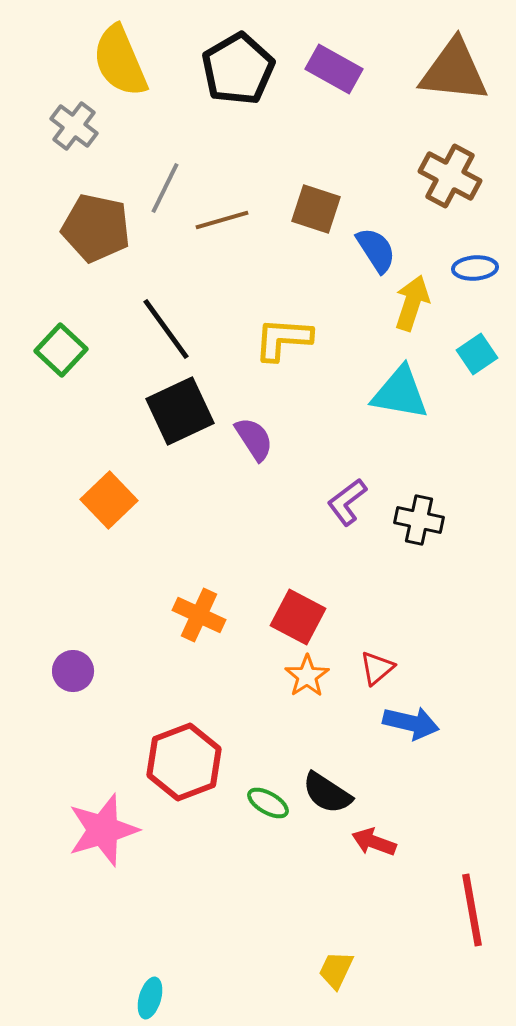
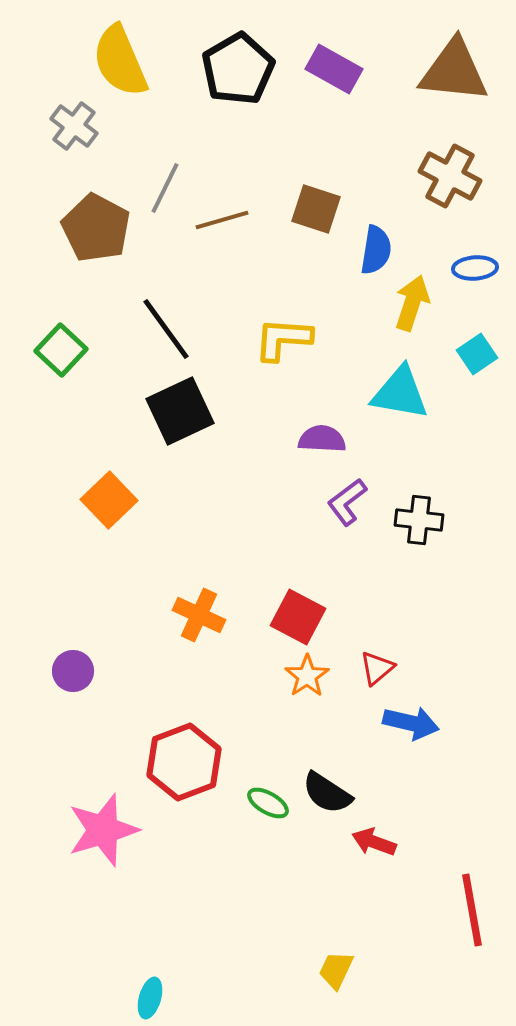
brown pentagon: rotated 16 degrees clockwise
blue semicircle: rotated 42 degrees clockwise
purple semicircle: moved 68 px right; rotated 54 degrees counterclockwise
black cross: rotated 6 degrees counterclockwise
